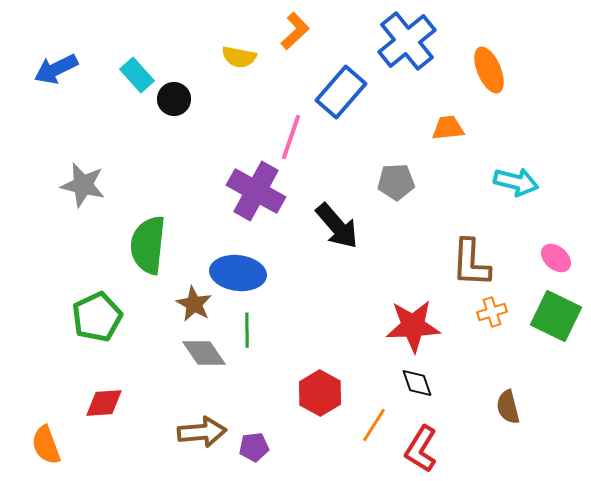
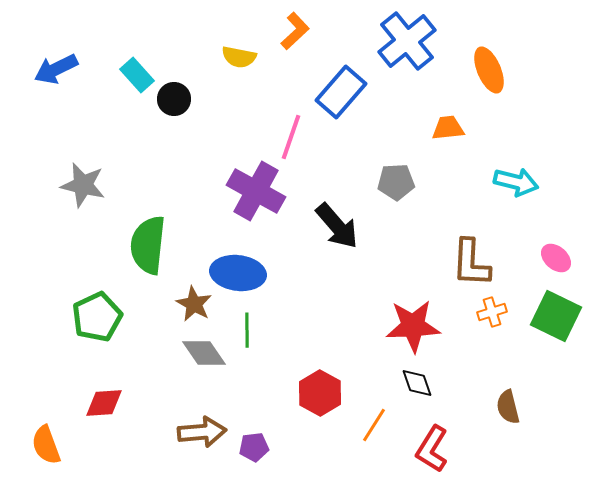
red L-shape: moved 11 px right
